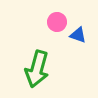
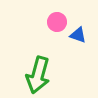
green arrow: moved 1 px right, 6 px down
